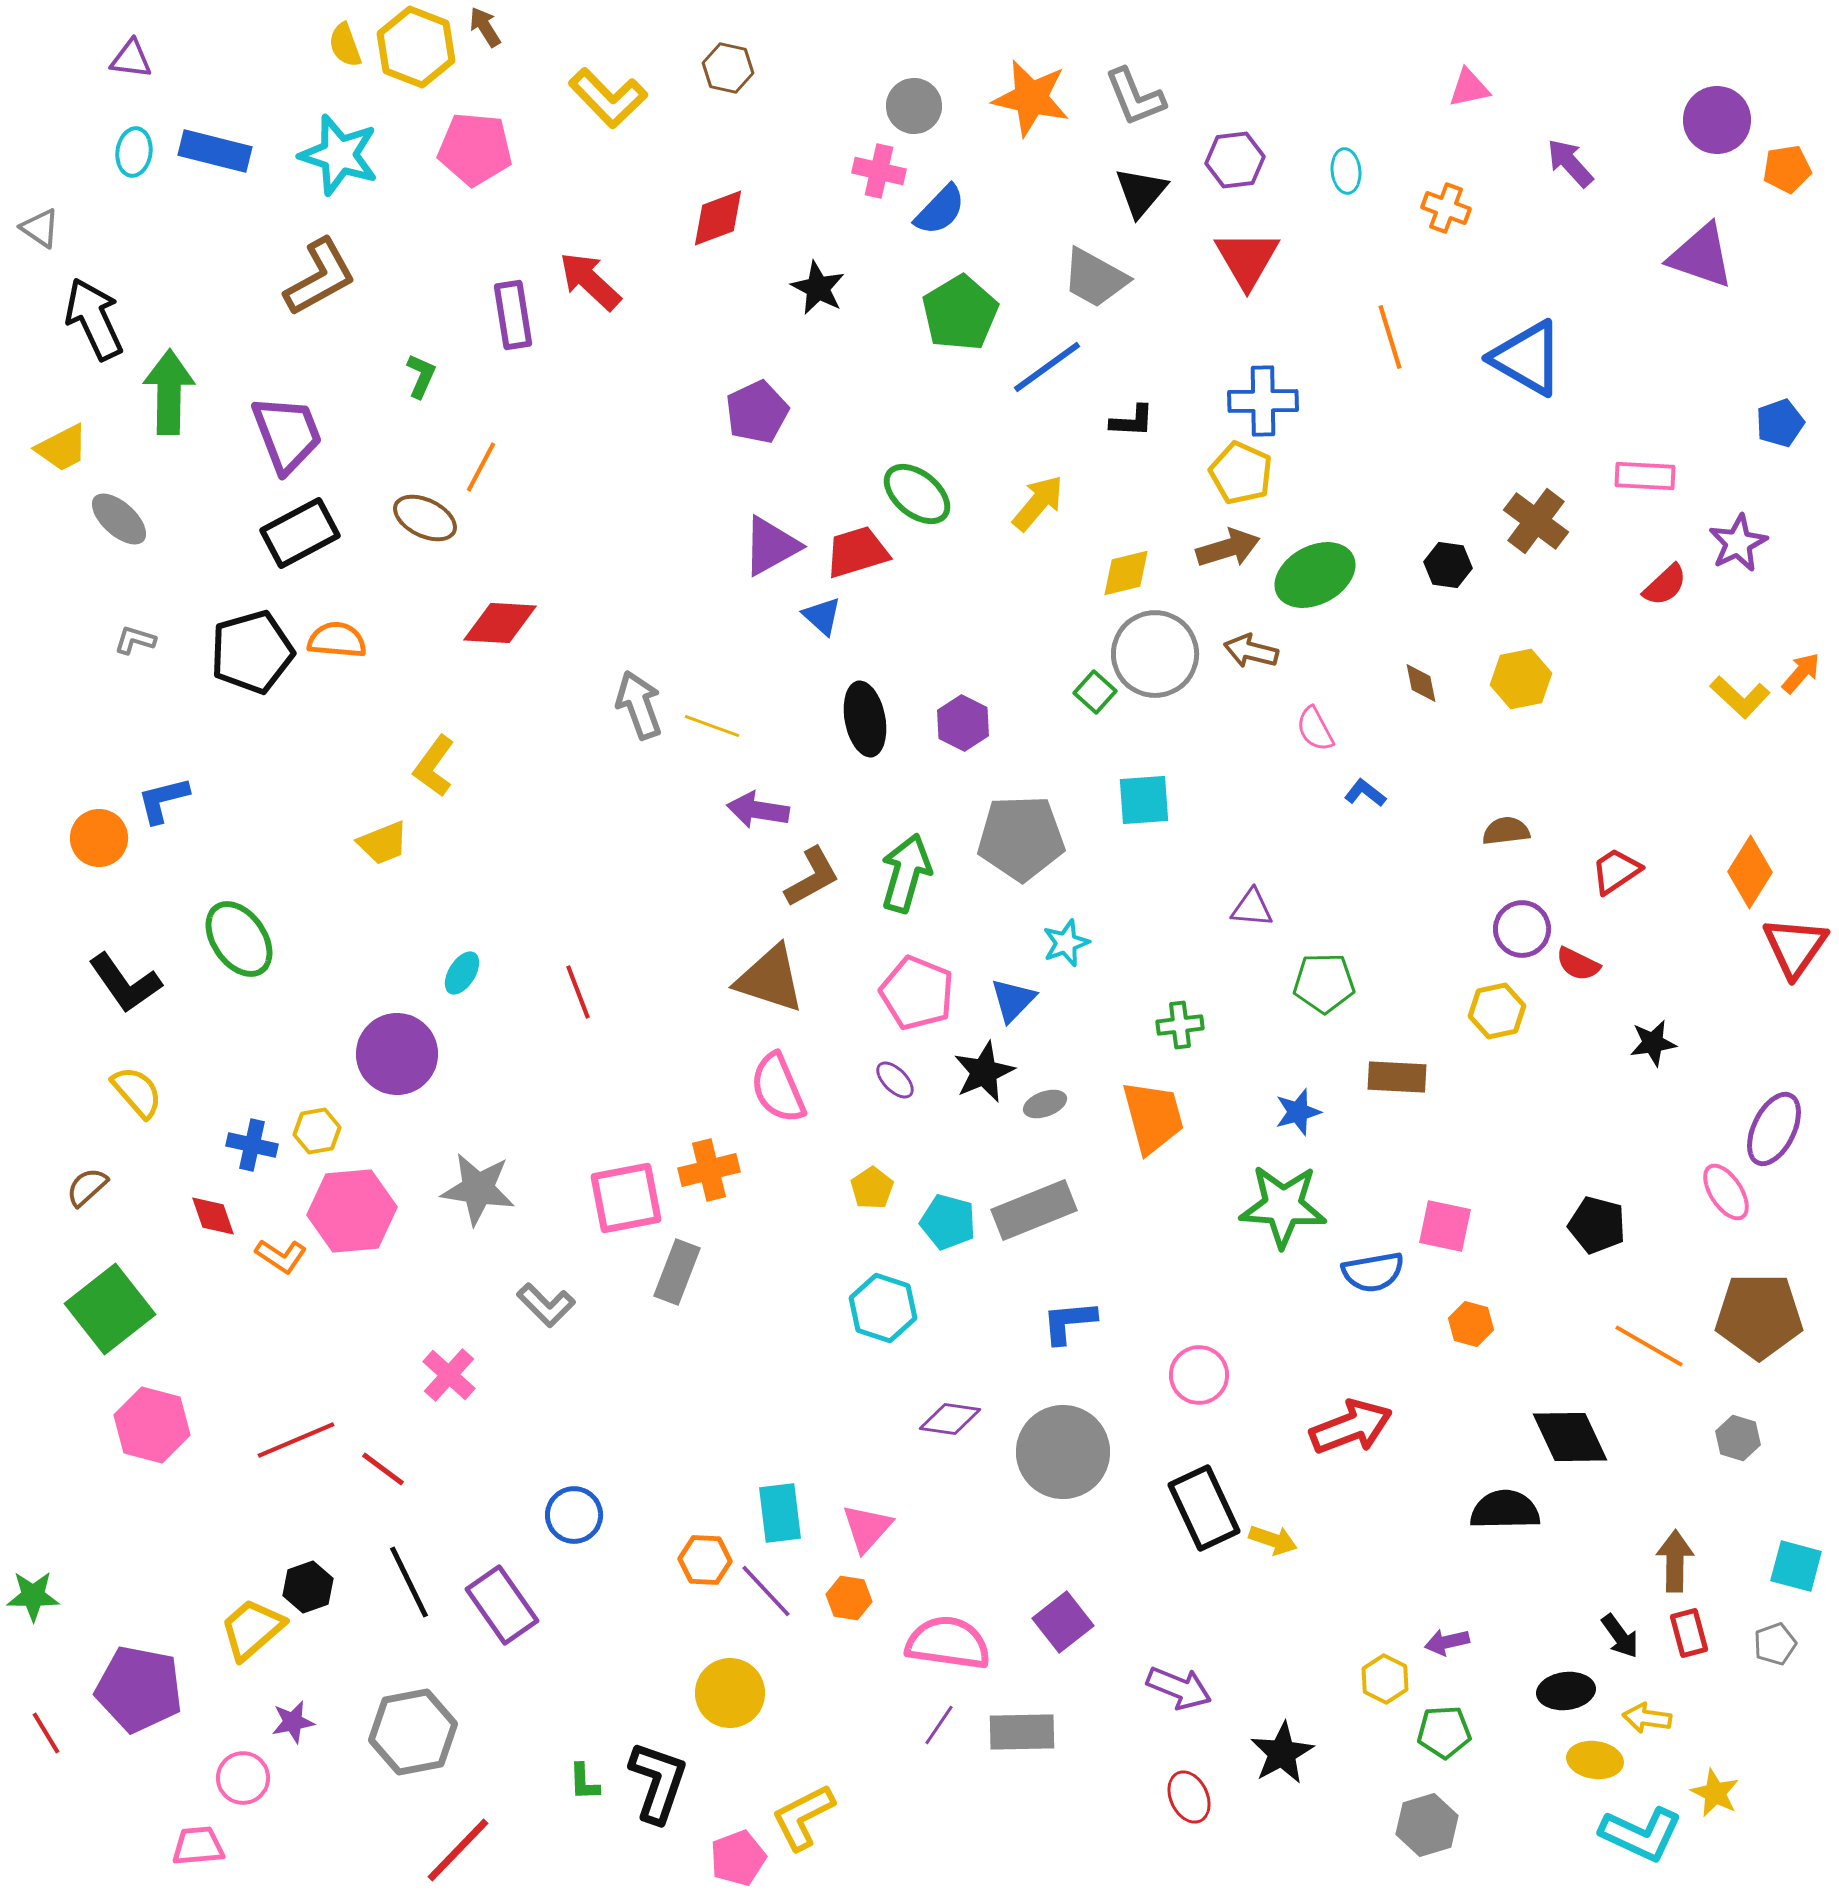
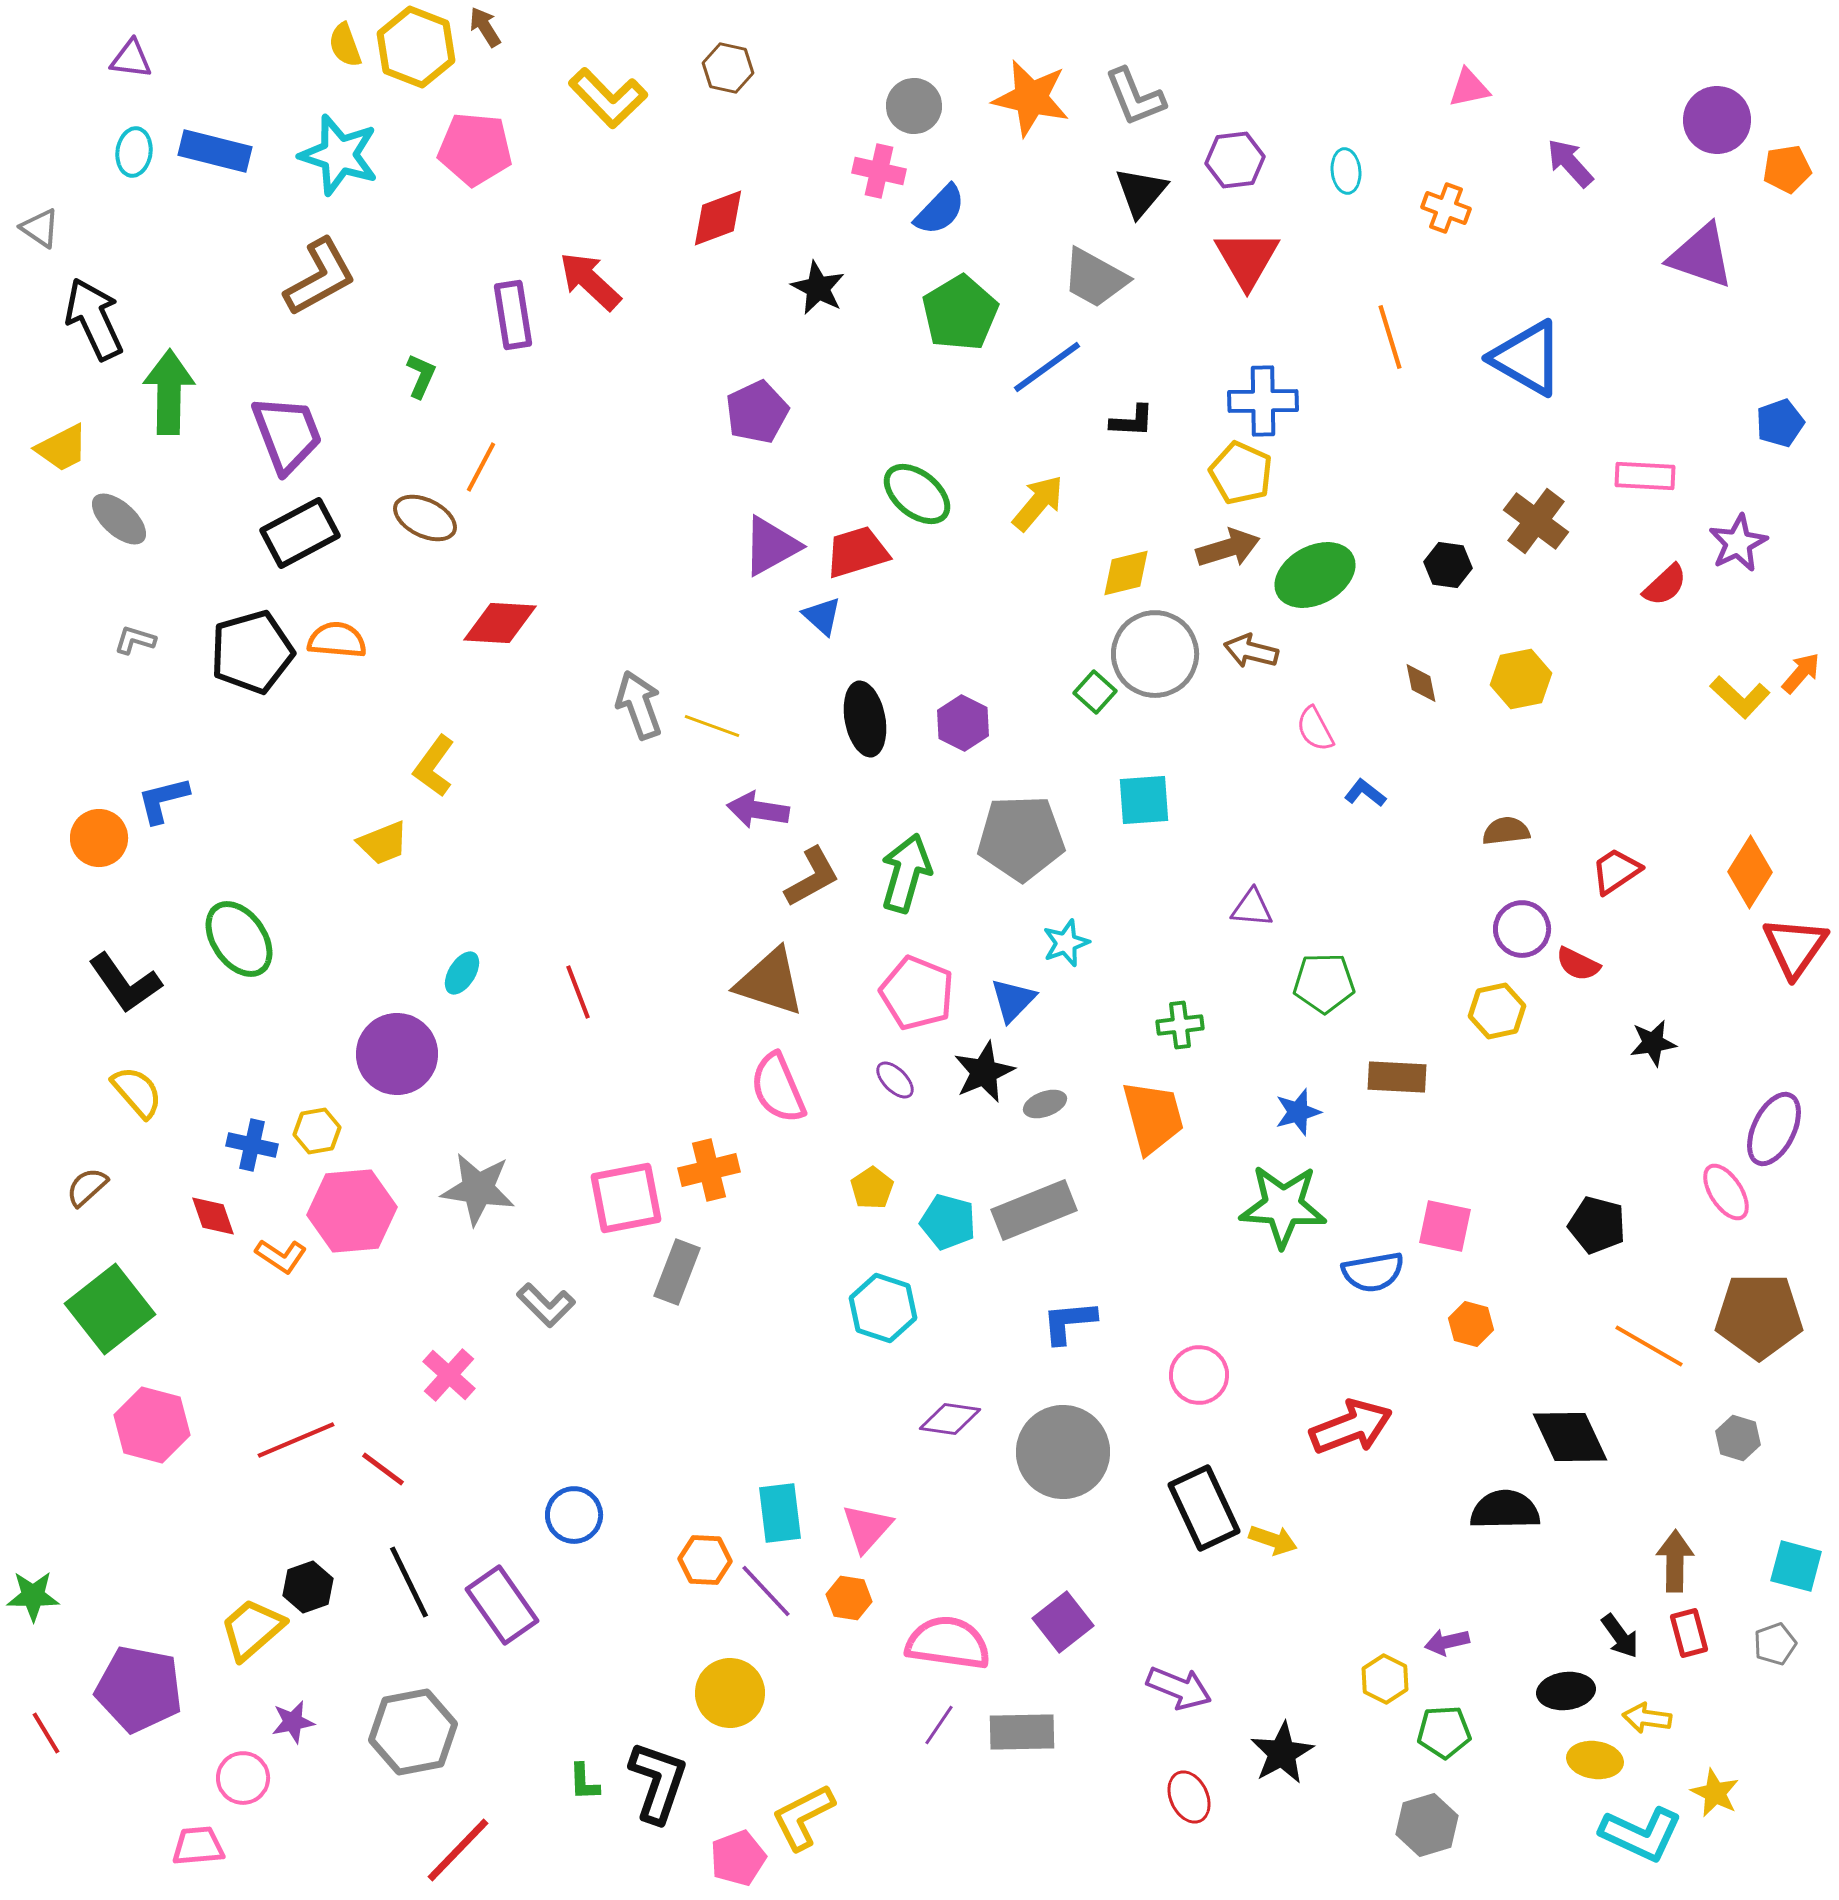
brown triangle at (770, 979): moved 3 px down
